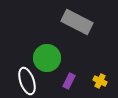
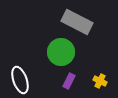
green circle: moved 14 px right, 6 px up
white ellipse: moved 7 px left, 1 px up
